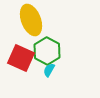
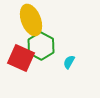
green hexagon: moved 6 px left, 5 px up
cyan semicircle: moved 20 px right, 8 px up
